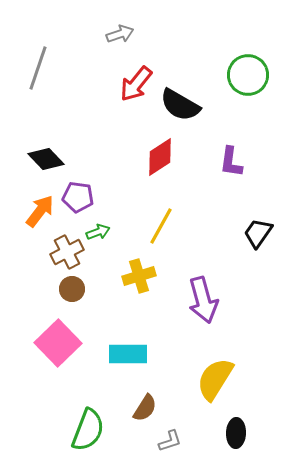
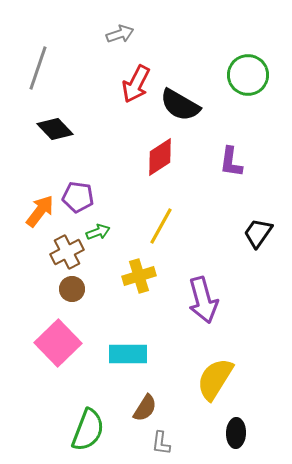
red arrow: rotated 12 degrees counterclockwise
black diamond: moved 9 px right, 30 px up
gray L-shape: moved 9 px left, 2 px down; rotated 115 degrees clockwise
